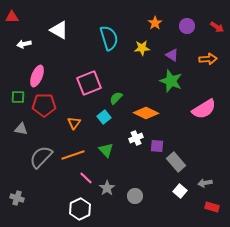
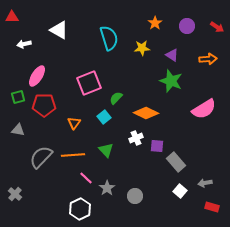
pink ellipse: rotated 10 degrees clockwise
green square: rotated 16 degrees counterclockwise
gray triangle: moved 3 px left, 1 px down
orange line: rotated 15 degrees clockwise
gray cross: moved 2 px left, 4 px up; rotated 24 degrees clockwise
